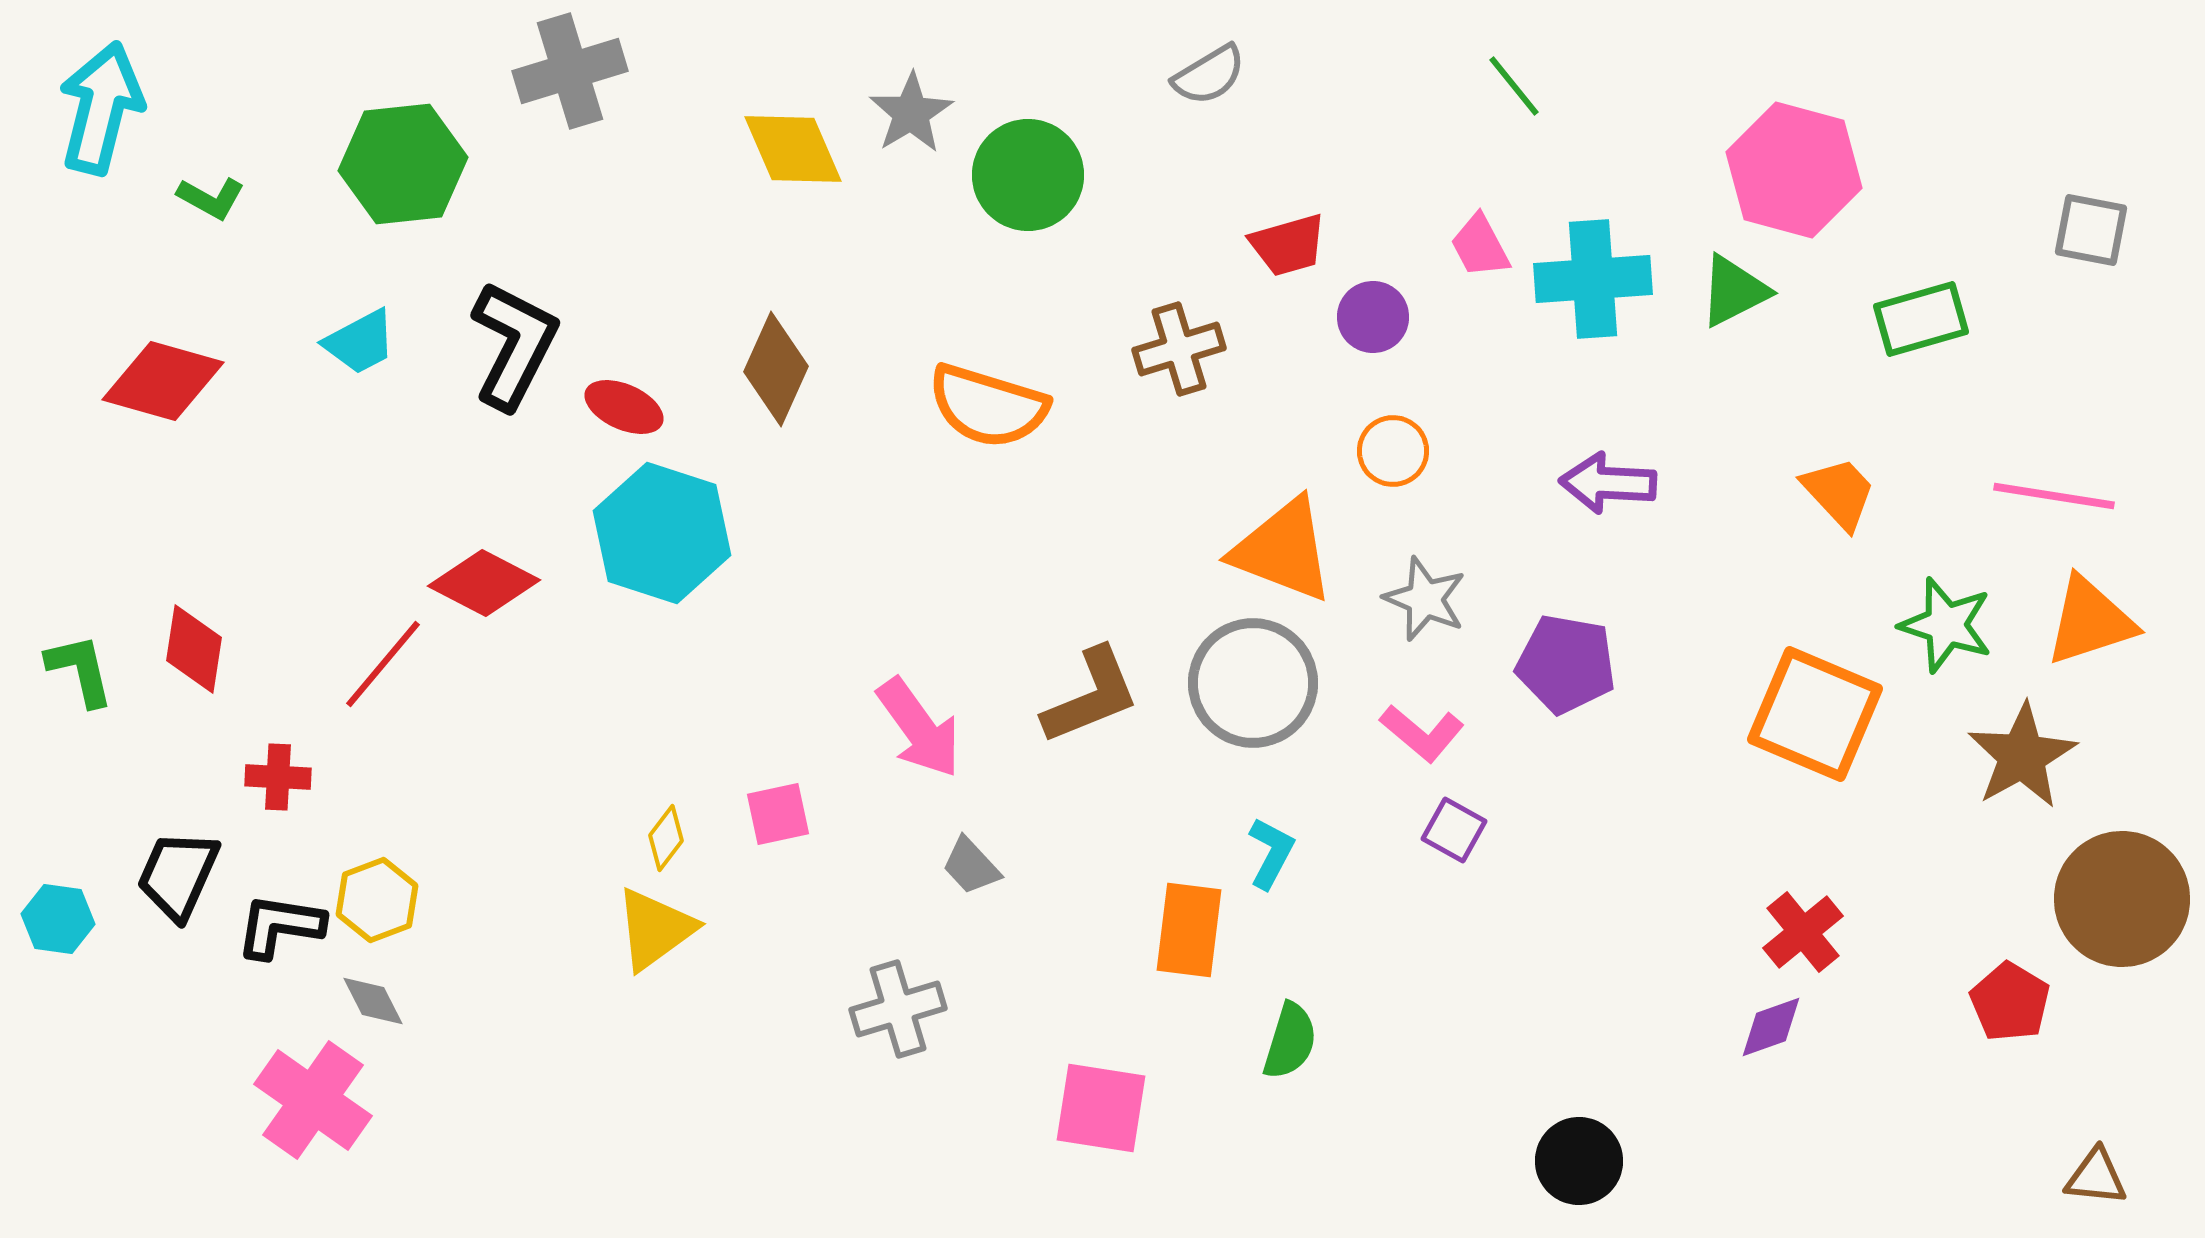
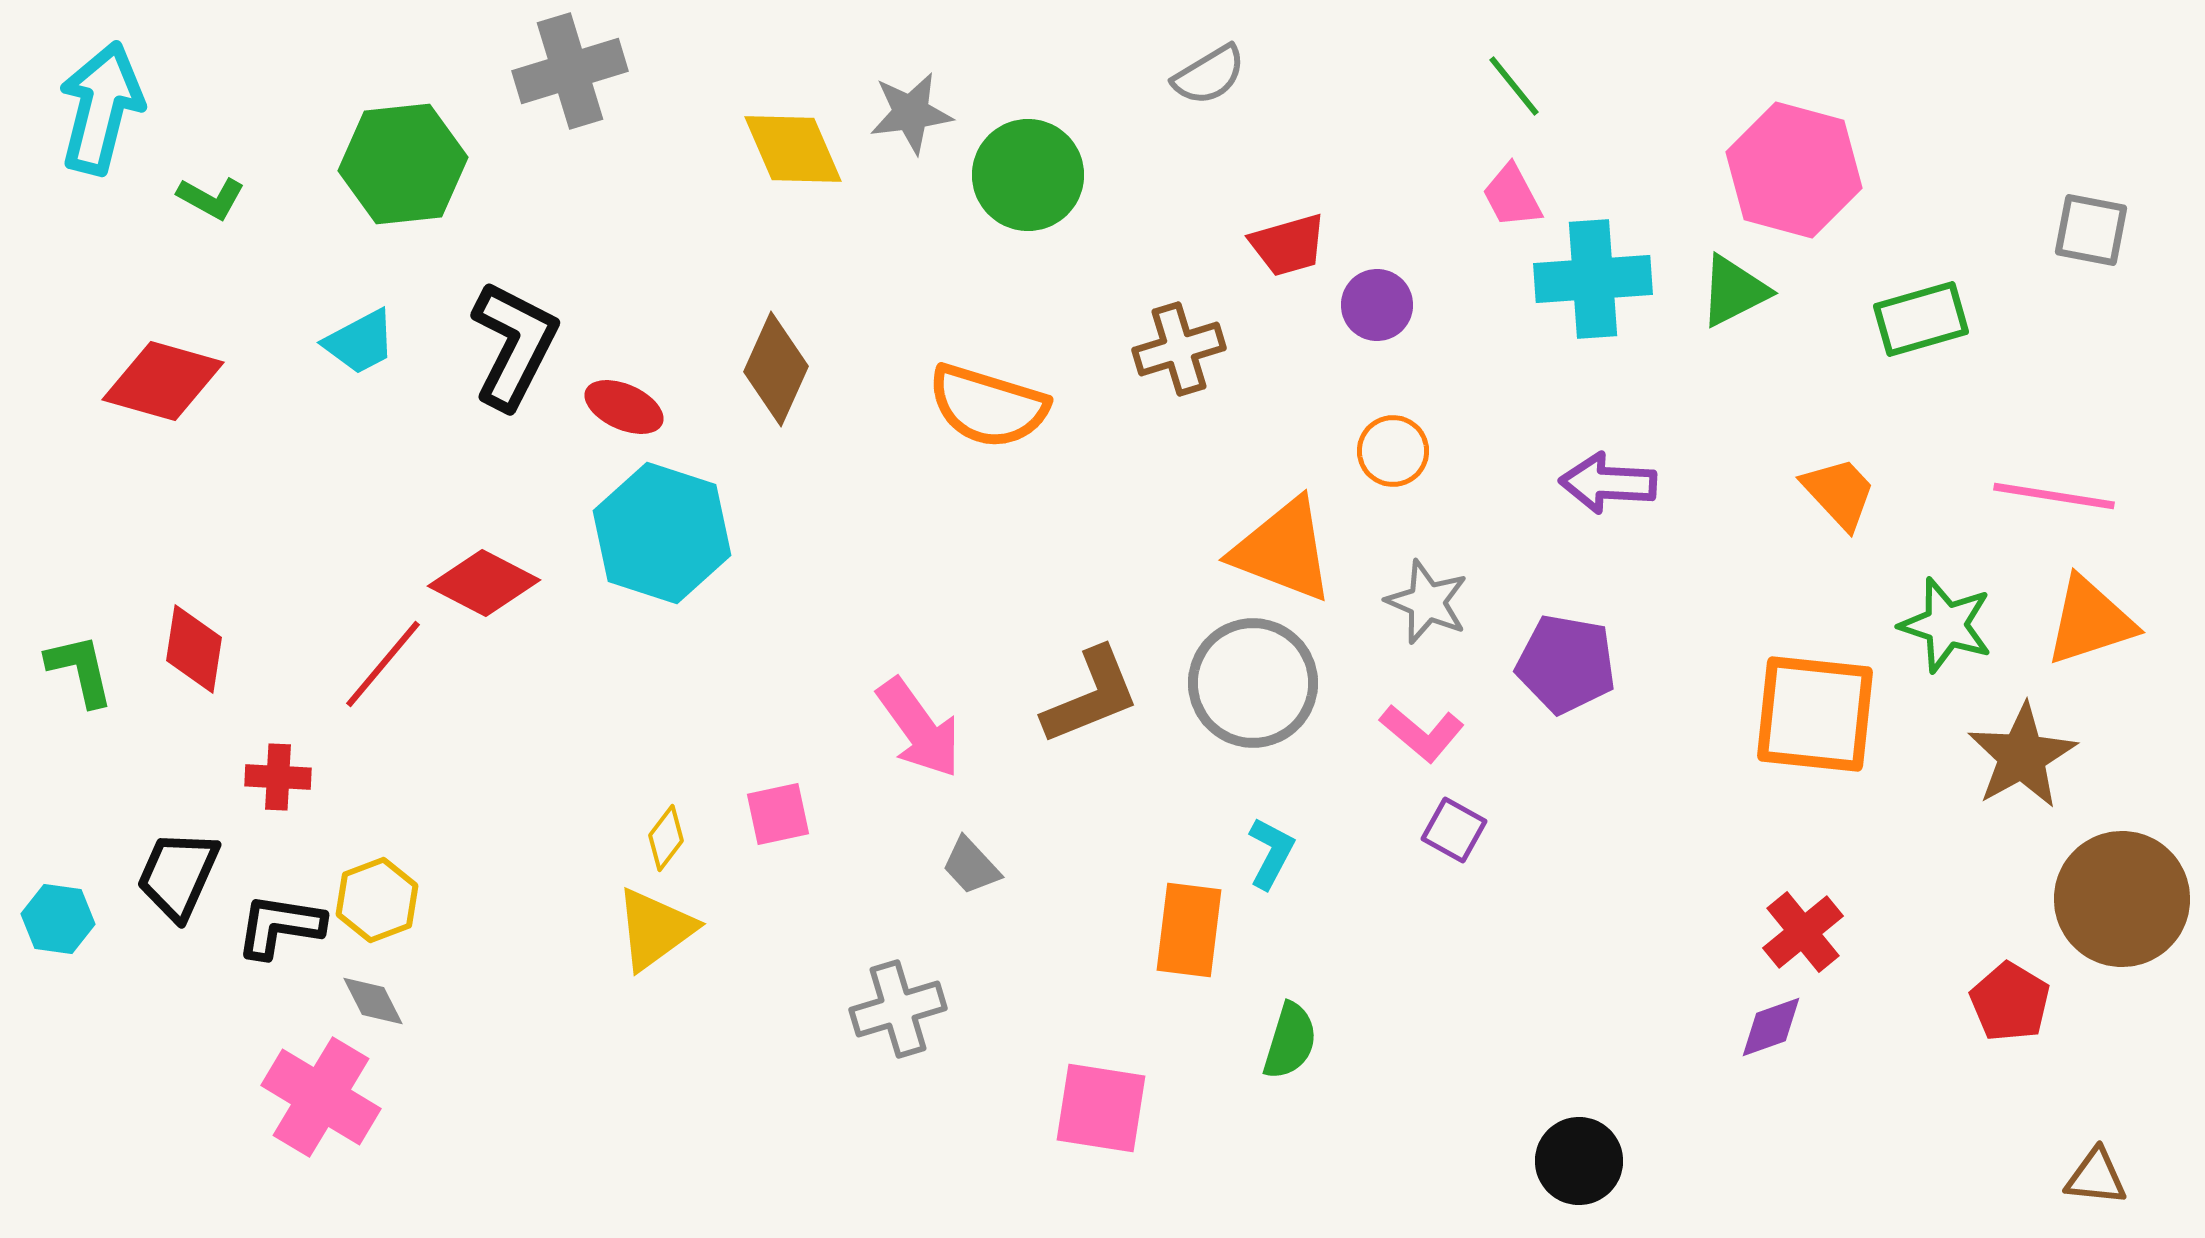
gray star at (911, 113): rotated 24 degrees clockwise
pink trapezoid at (1480, 246): moved 32 px right, 50 px up
purple circle at (1373, 317): moved 4 px right, 12 px up
gray star at (1425, 599): moved 2 px right, 3 px down
orange square at (1815, 714): rotated 17 degrees counterclockwise
pink cross at (313, 1100): moved 8 px right, 3 px up; rotated 4 degrees counterclockwise
